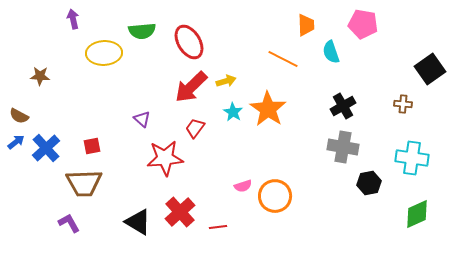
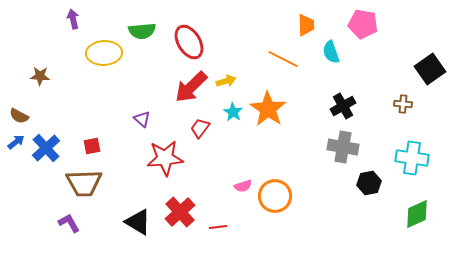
red trapezoid: moved 5 px right
